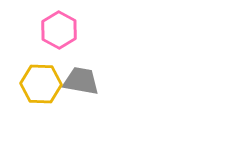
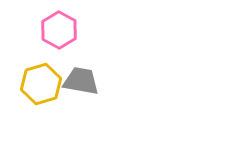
yellow hexagon: rotated 18 degrees counterclockwise
